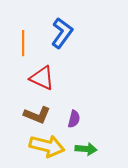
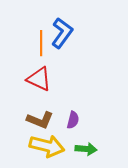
orange line: moved 18 px right
red triangle: moved 3 px left, 1 px down
brown L-shape: moved 3 px right, 5 px down
purple semicircle: moved 1 px left, 1 px down
